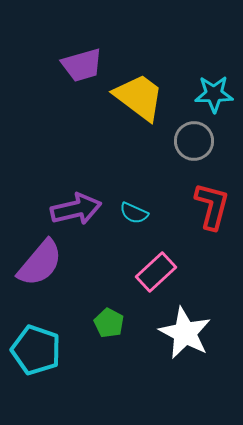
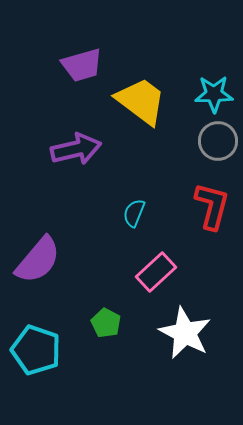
yellow trapezoid: moved 2 px right, 4 px down
gray circle: moved 24 px right
purple arrow: moved 60 px up
cyan semicircle: rotated 88 degrees clockwise
purple semicircle: moved 2 px left, 3 px up
green pentagon: moved 3 px left
